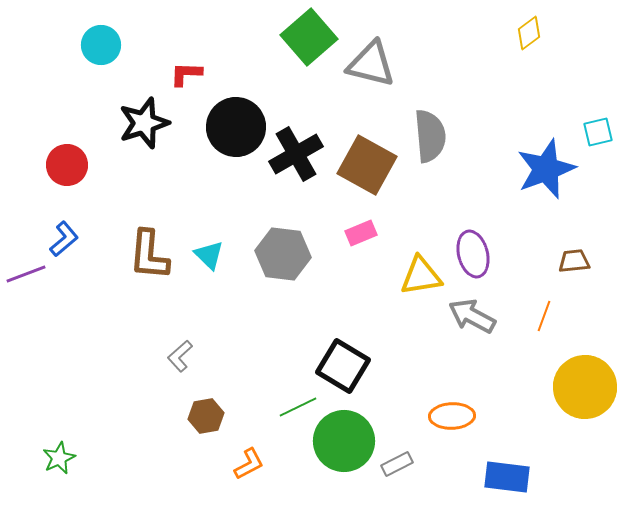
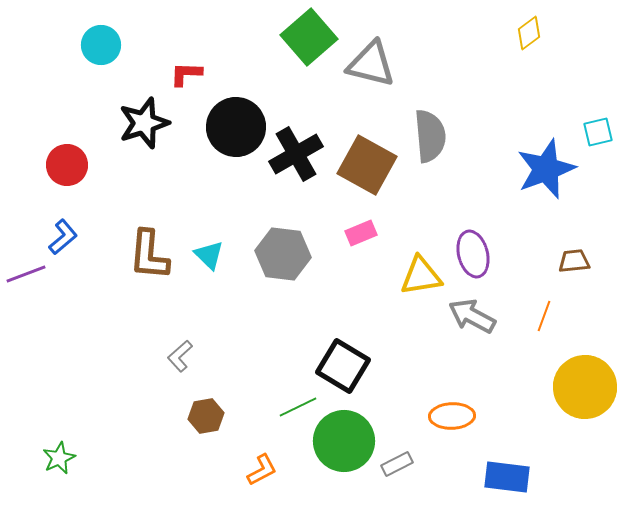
blue L-shape: moved 1 px left, 2 px up
orange L-shape: moved 13 px right, 6 px down
